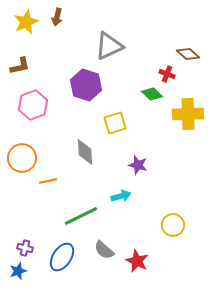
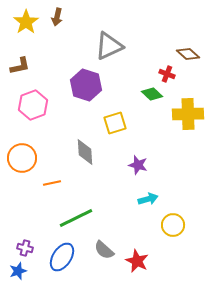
yellow star: rotated 10 degrees counterclockwise
orange line: moved 4 px right, 2 px down
cyan arrow: moved 27 px right, 3 px down
green line: moved 5 px left, 2 px down
